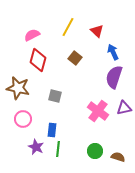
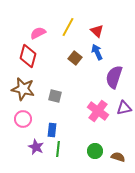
pink semicircle: moved 6 px right, 2 px up
blue arrow: moved 16 px left
red diamond: moved 10 px left, 4 px up
brown star: moved 5 px right, 1 px down
